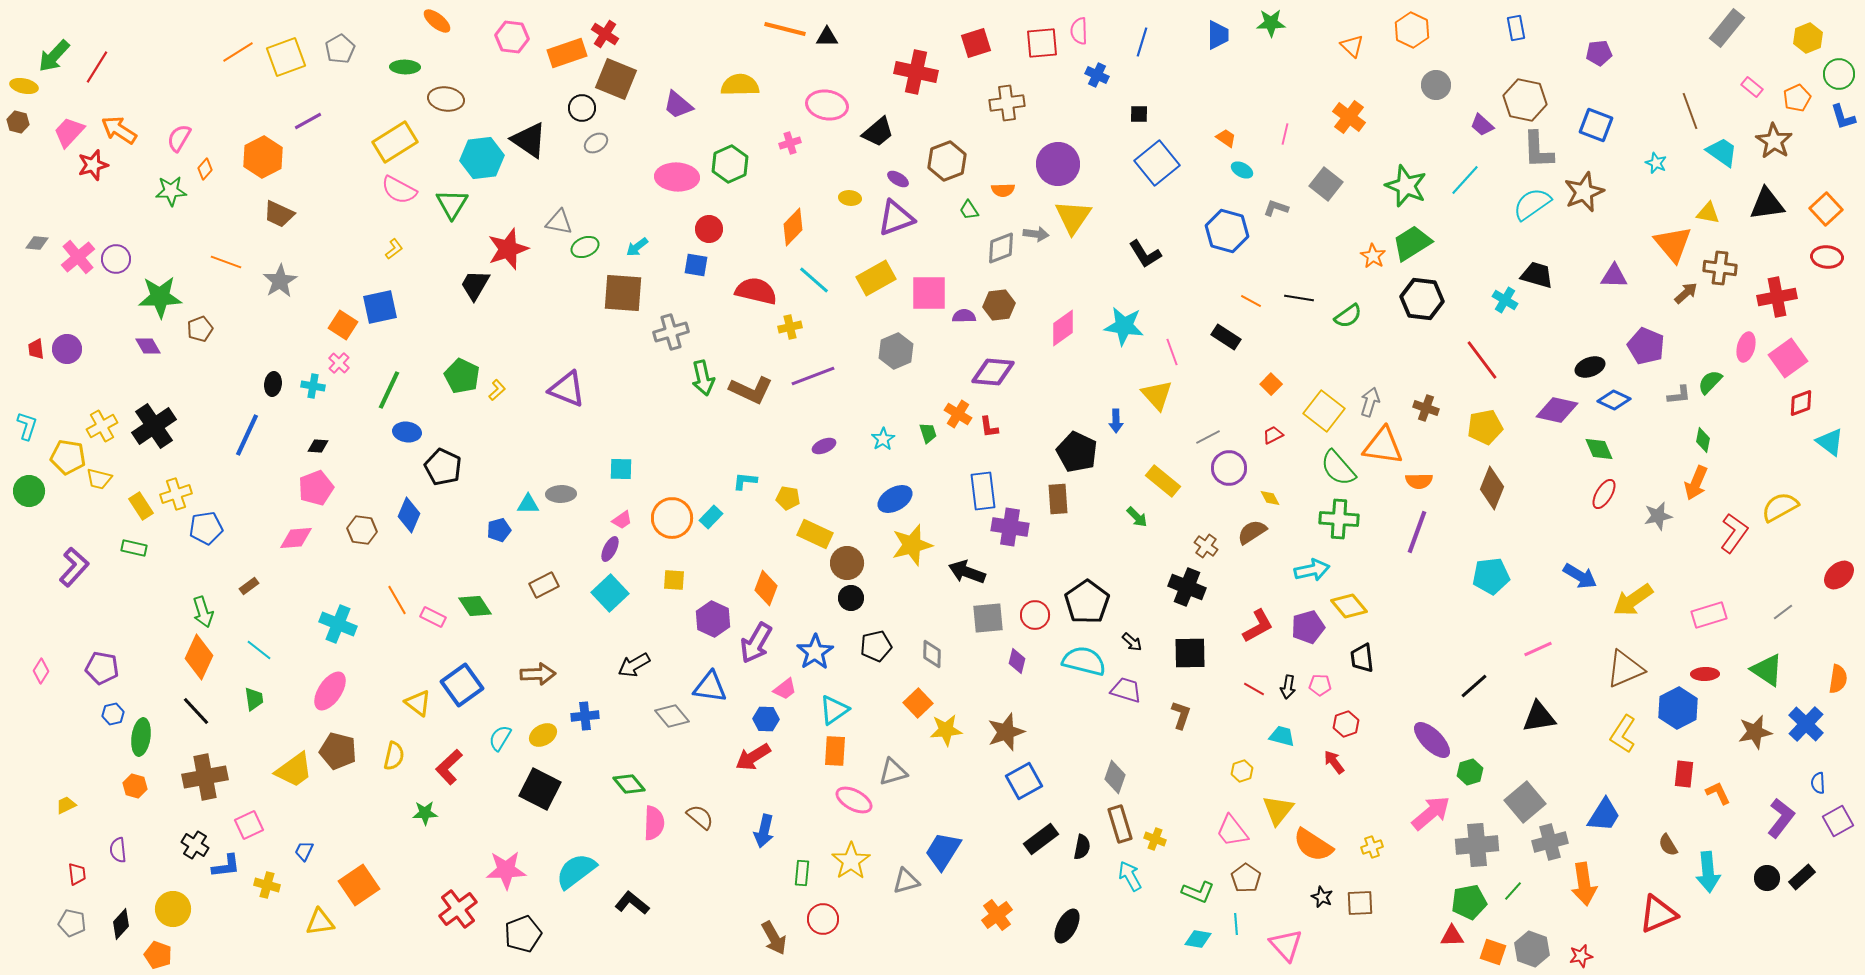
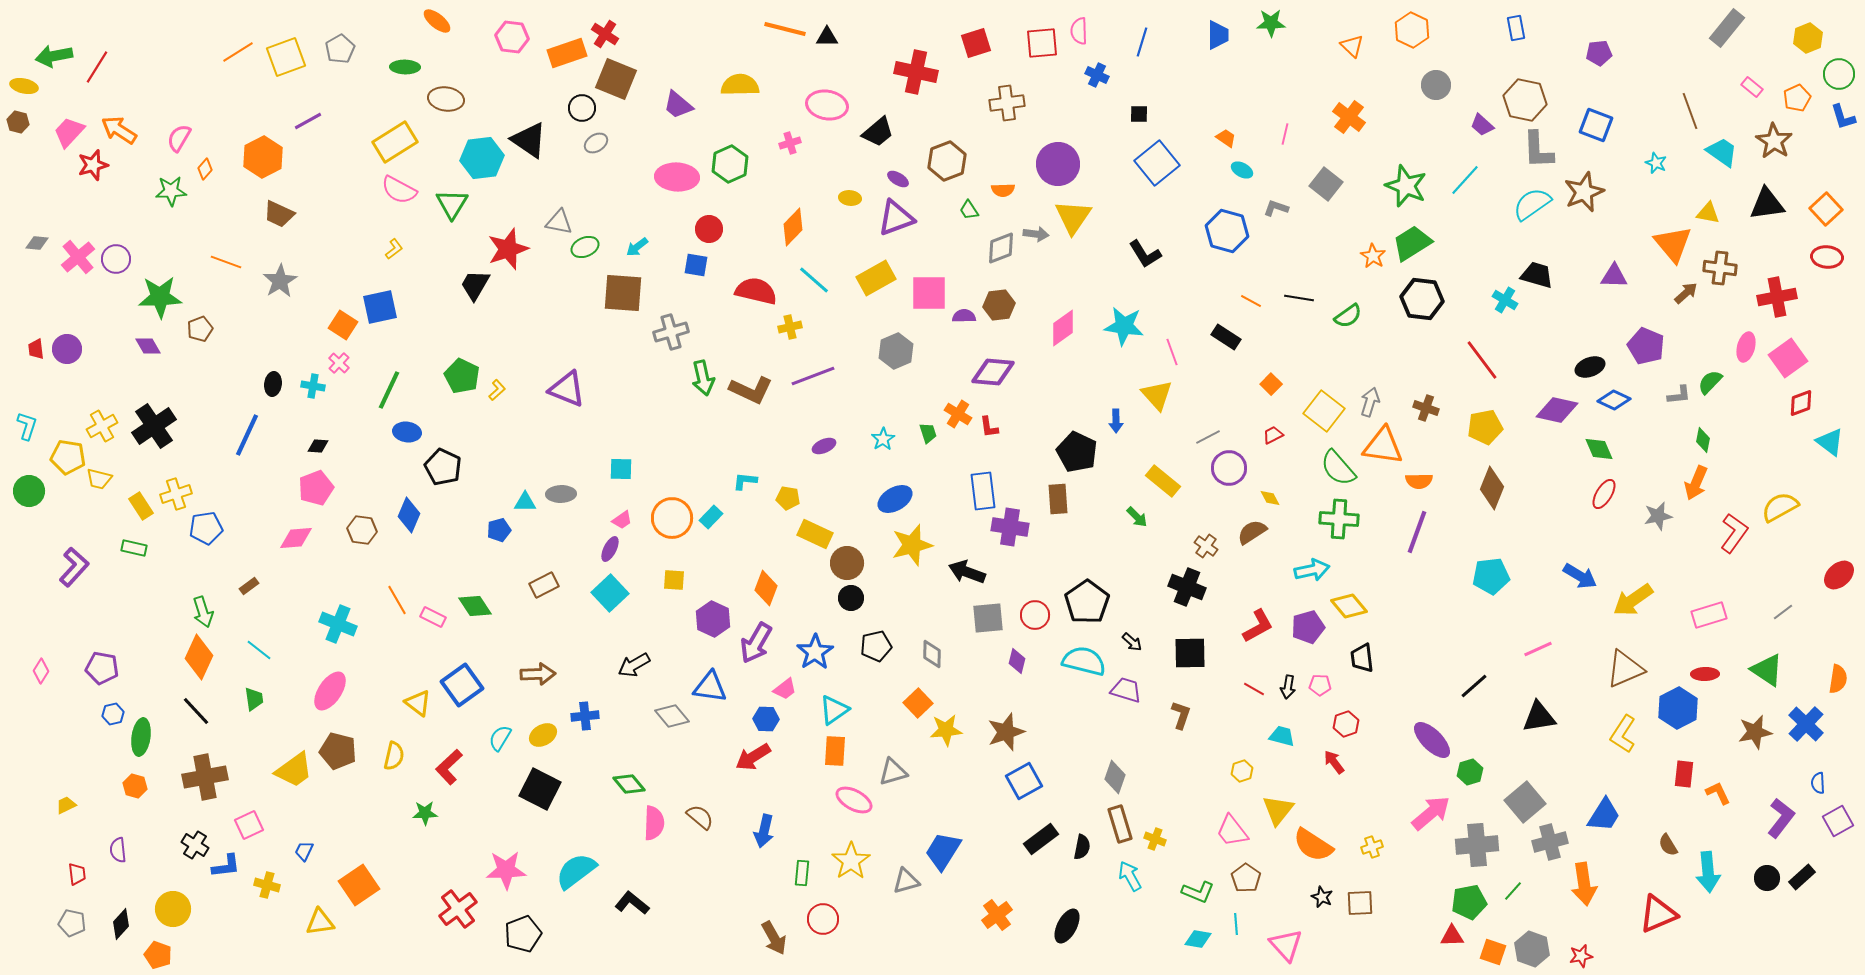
green arrow at (54, 56): rotated 36 degrees clockwise
cyan triangle at (528, 504): moved 3 px left, 2 px up
